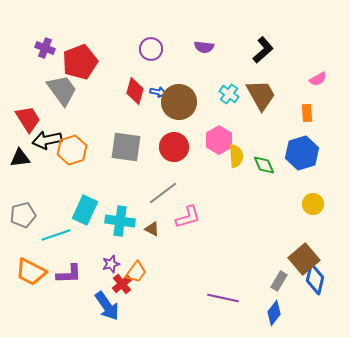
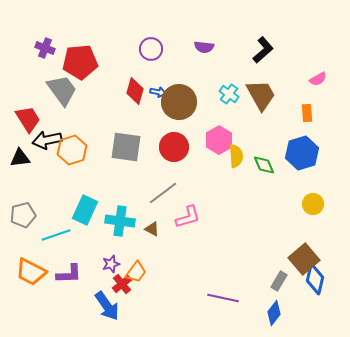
red pentagon at (80, 62): rotated 16 degrees clockwise
